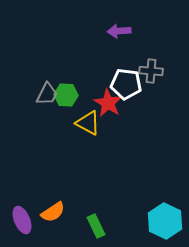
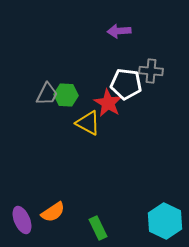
green rectangle: moved 2 px right, 2 px down
